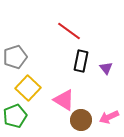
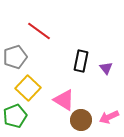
red line: moved 30 px left
